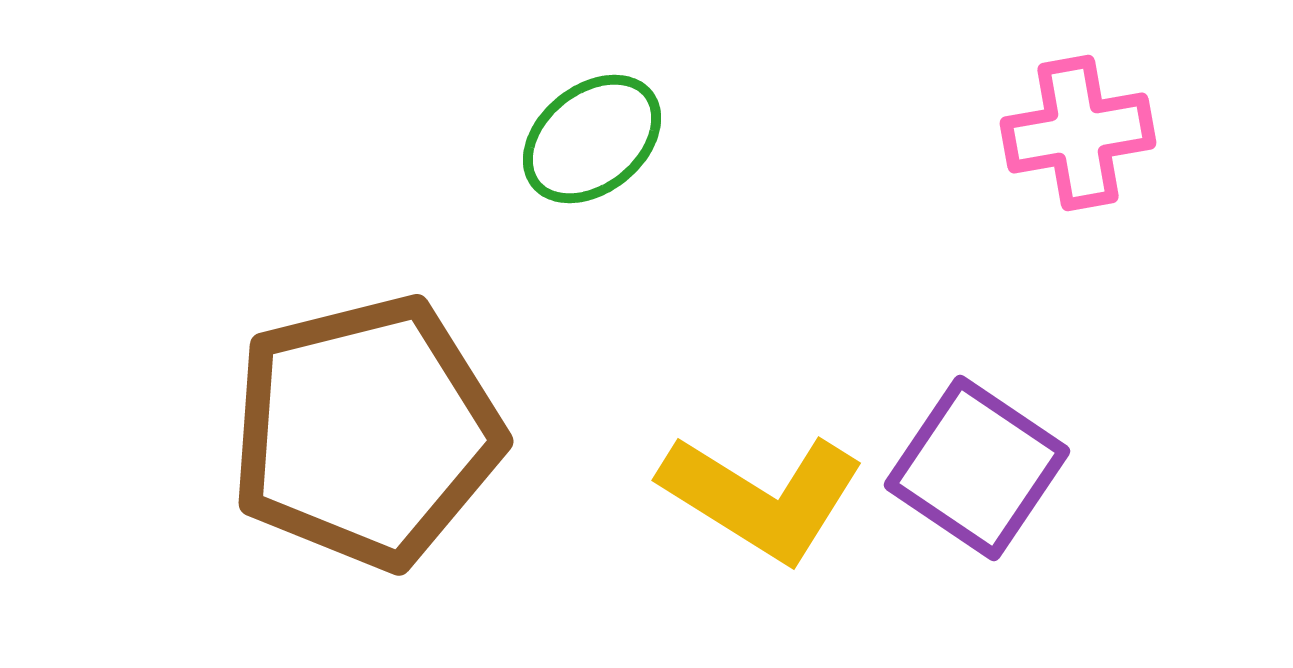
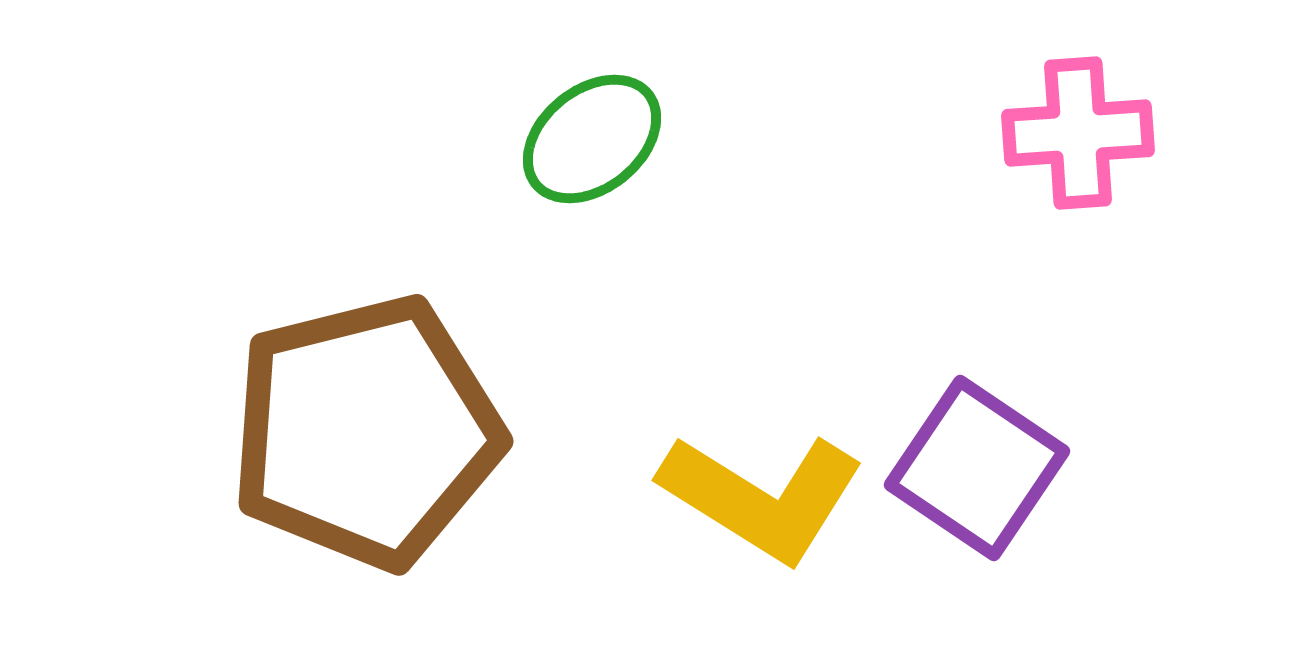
pink cross: rotated 6 degrees clockwise
